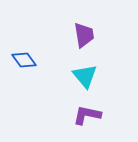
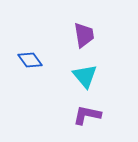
blue diamond: moved 6 px right
